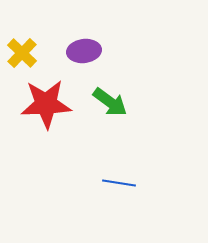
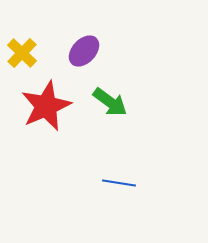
purple ellipse: rotated 40 degrees counterclockwise
red star: moved 2 px down; rotated 21 degrees counterclockwise
